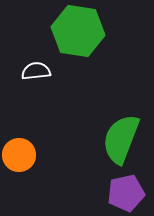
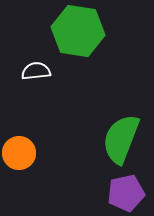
orange circle: moved 2 px up
